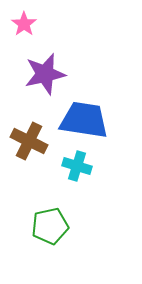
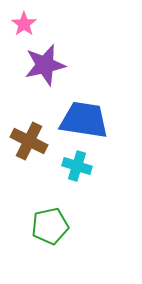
purple star: moved 9 px up
